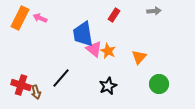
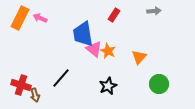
brown arrow: moved 1 px left, 3 px down
